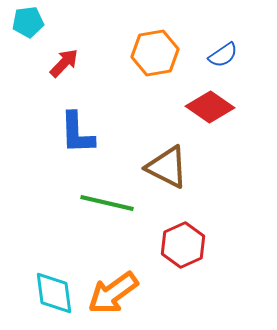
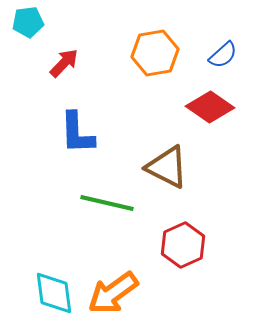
blue semicircle: rotated 8 degrees counterclockwise
